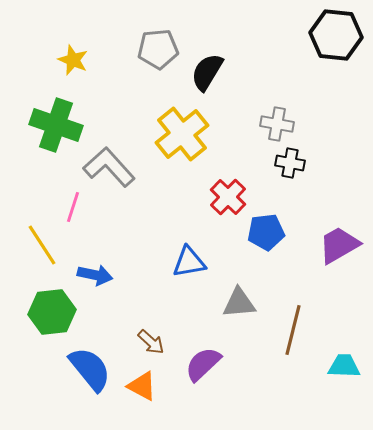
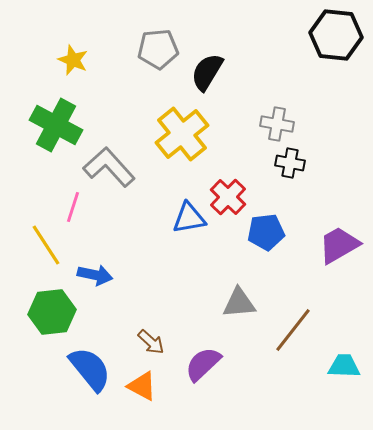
green cross: rotated 9 degrees clockwise
yellow line: moved 4 px right
blue triangle: moved 44 px up
brown line: rotated 24 degrees clockwise
